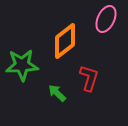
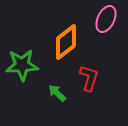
orange diamond: moved 1 px right, 1 px down
